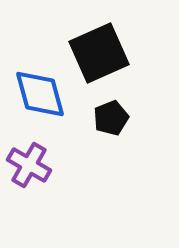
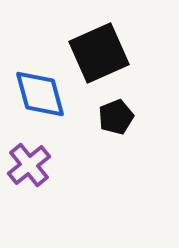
black pentagon: moved 5 px right, 1 px up
purple cross: rotated 21 degrees clockwise
